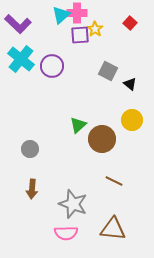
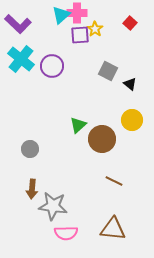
gray star: moved 20 px left, 2 px down; rotated 12 degrees counterclockwise
